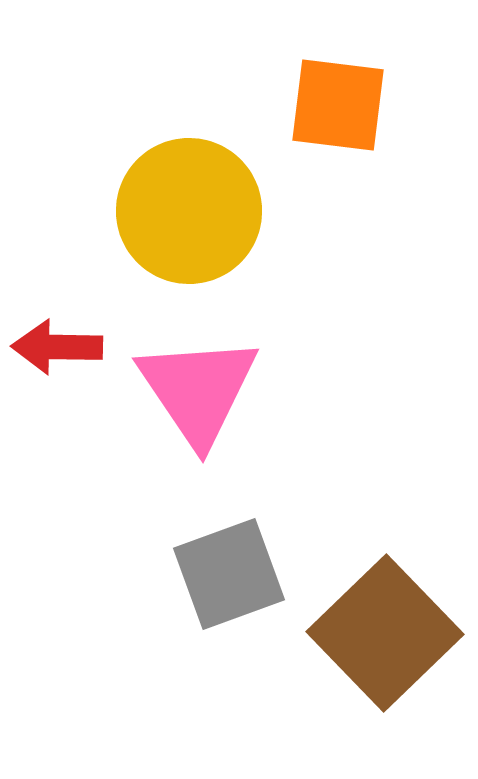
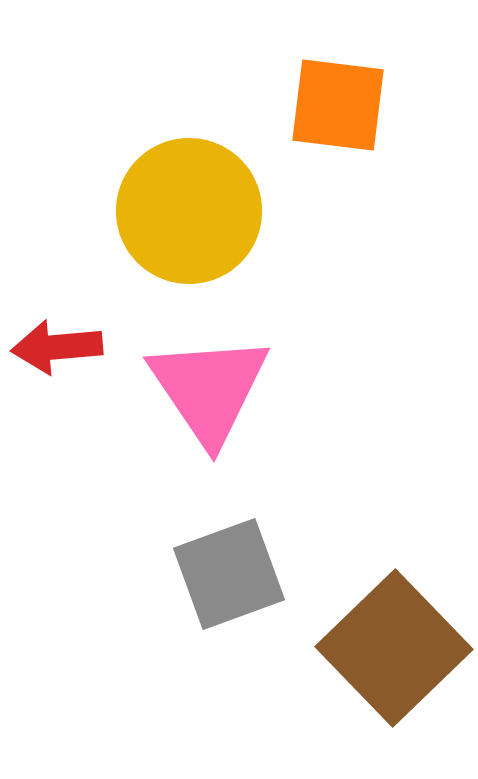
red arrow: rotated 6 degrees counterclockwise
pink triangle: moved 11 px right, 1 px up
brown square: moved 9 px right, 15 px down
